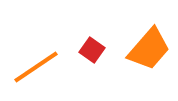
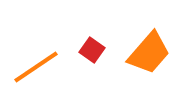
orange trapezoid: moved 4 px down
